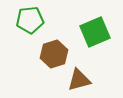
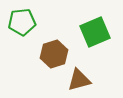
green pentagon: moved 8 px left, 2 px down
